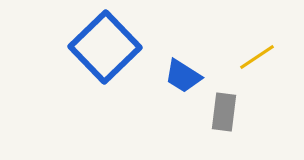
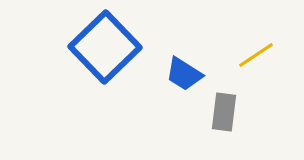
yellow line: moved 1 px left, 2 px up
blue trapezoid: moved 1 px right, 2 px up
